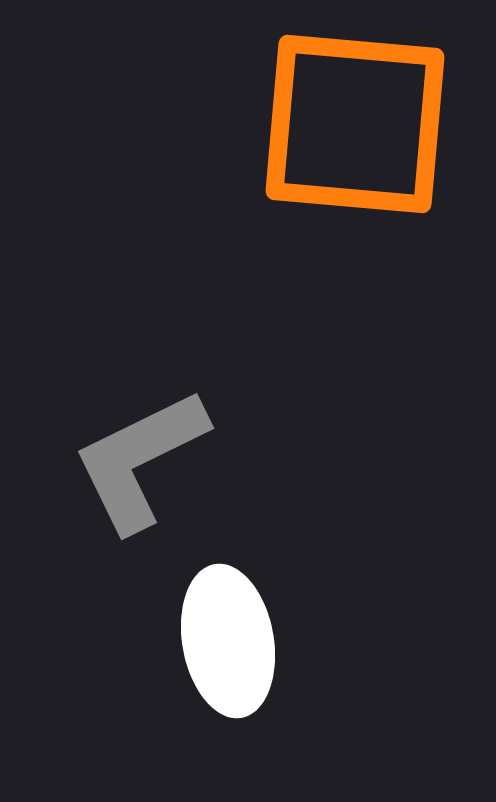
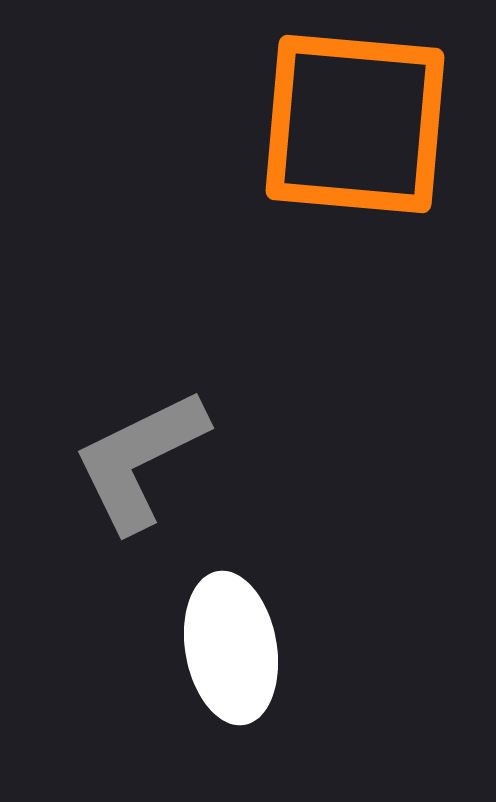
white ellipse: moved 3 px right, 7 px down
